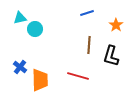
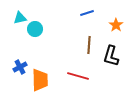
blue cross: rotated 24 degrees clockwise
